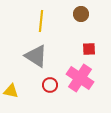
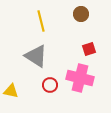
yellow line: rotated 20 degrees counterclockwise
red square: rotated 16 degrees counterclockwise
pink cross: rotated 20 degrees counterclockwise
